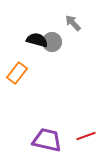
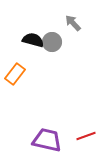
black semicircle: moved 4 px left
orange rectangle: moved 2 px left, 1 px down
